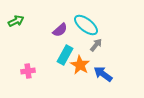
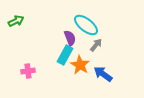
purple semicircle: moved 10 px right, 8 px down; rotated 70 degrees counterclockwise
